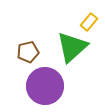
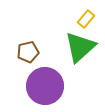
yellow rectangle: moved 3 px left, 3 px up
green triangle: moved 8 px right
